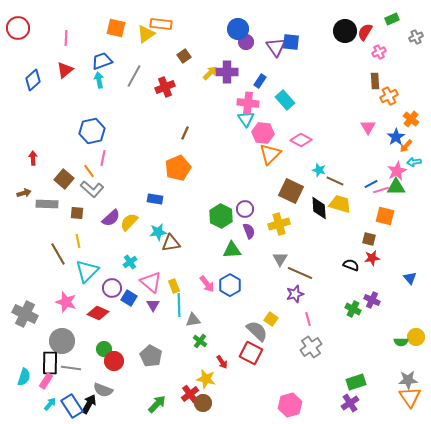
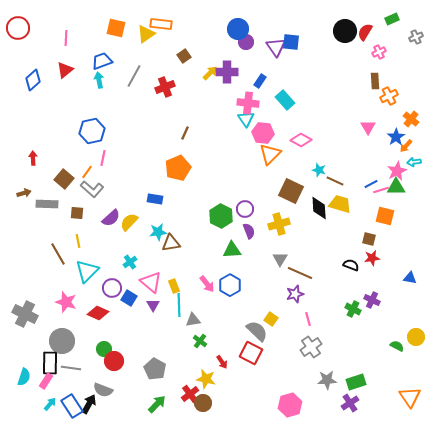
orange line at (89, 171): moved 2 px left, 1 px down; rotated 72 degrees clockwise
blue triangle at (410, 278): rotated 40 degrees counterclockwise
green semicircle at (401, 342): moved 4 px left, 4 px down; rotated 152 degrees counterclockwise
gray pentagon at (151, 356): moved 4 px right, 13 px down
gray star at (408, 380): moved 81 px left
